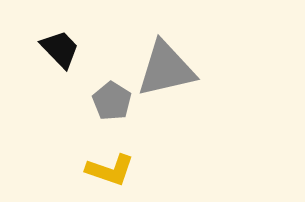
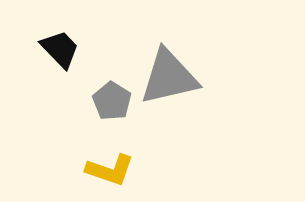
gray triangle: moved 3 px right, 8 px down
